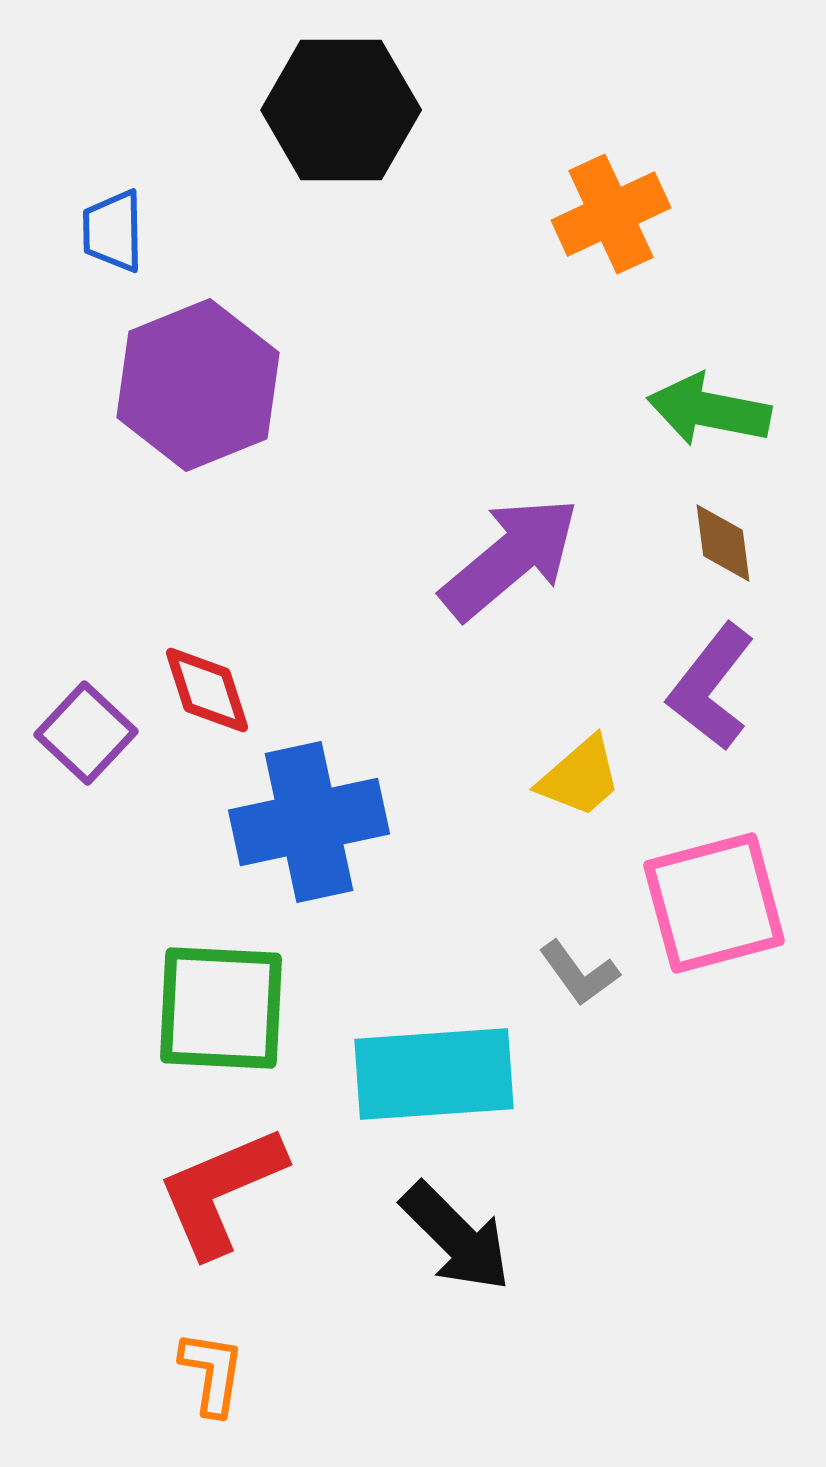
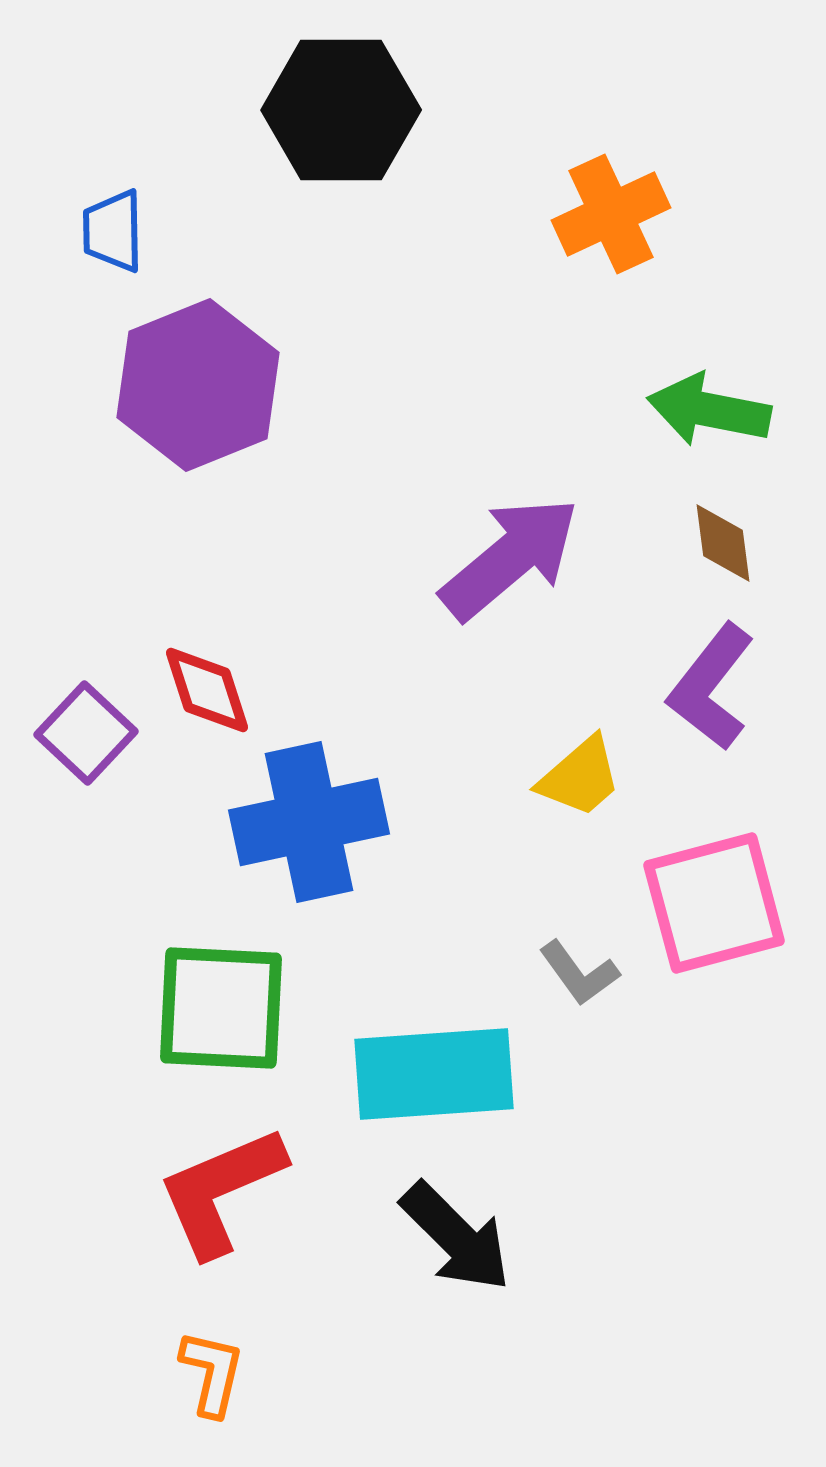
orange L-shape: rotated 4 degrees clockwise
